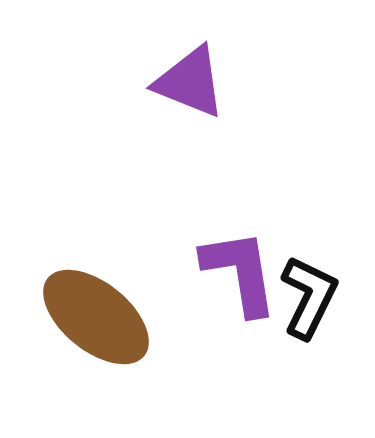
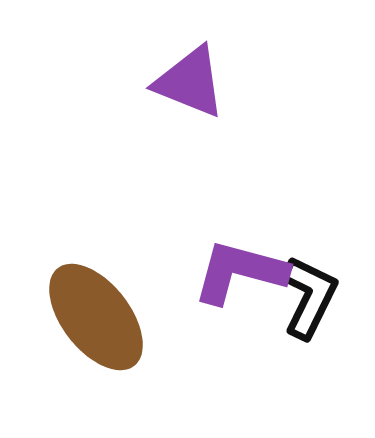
purple L-shape: rotated 66 degrees counterclockwise
brown ellipse: rotated 13 degrees clockwise
